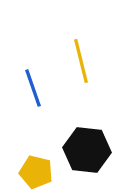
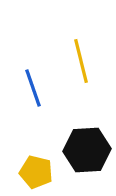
black hexagon: rotated 9 degrees counterclockwise
